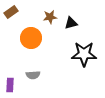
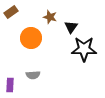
brown star: rotated 24 degrees clockwise
black triangle: moved 4 px down; rotated 40 degrees counterclockwise
black star: moved 5 px up
